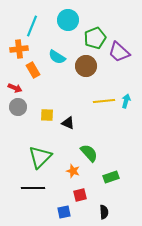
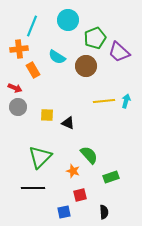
green semicircle: moved 2 px down
